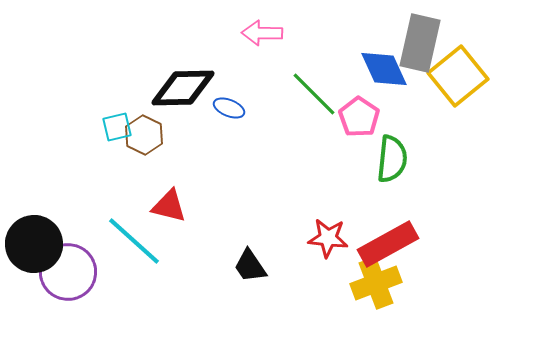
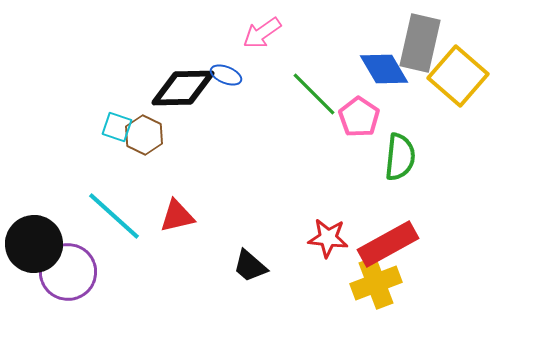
pink arrow: rotated 36 degrees counterclockwise
blue diamond: rotated 6 degrees counterclockwise
yellow square: rotated 10 degrees counterclockwise
blue ellipse: moved 3 px left, 33 px up
cyan square: rotated 32 degrees clockwise
green semicircle: moved 8 px right, 2 px up
red triangle: moved 8 px right, 10 px down; rotated 27 degrees counterclockwise
cyan line: moved 20 px left, 25 px up
black trapezoid: rotated 15 degrees counterclockwise
